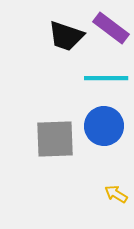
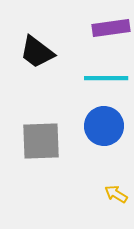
purple rectangle: rotated 45 degrees counterclockwise
black trapezoid: moved 29 px left, 16 px down; rotated 18 degrees clockwise
gray square: moved 14 px left, 2 px down
